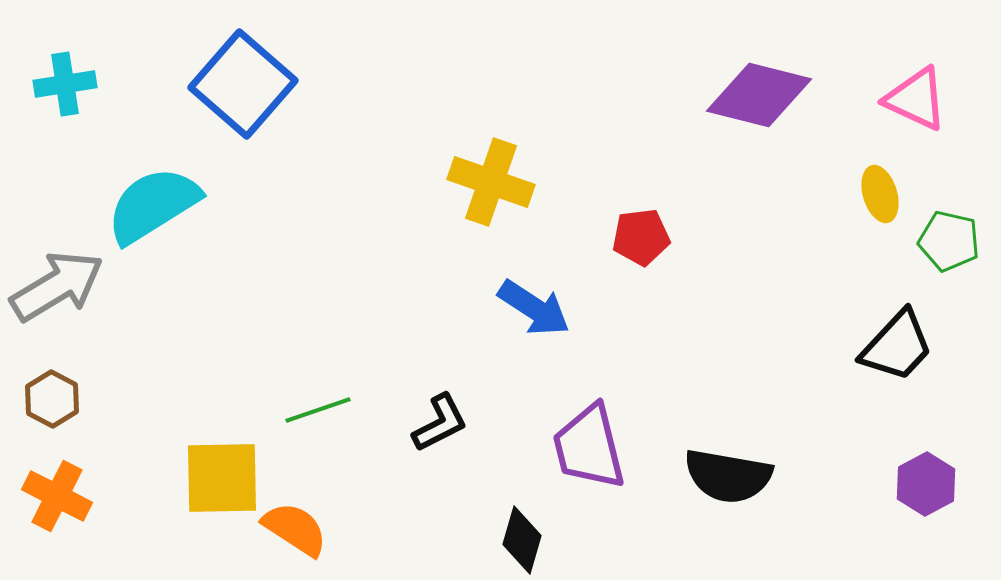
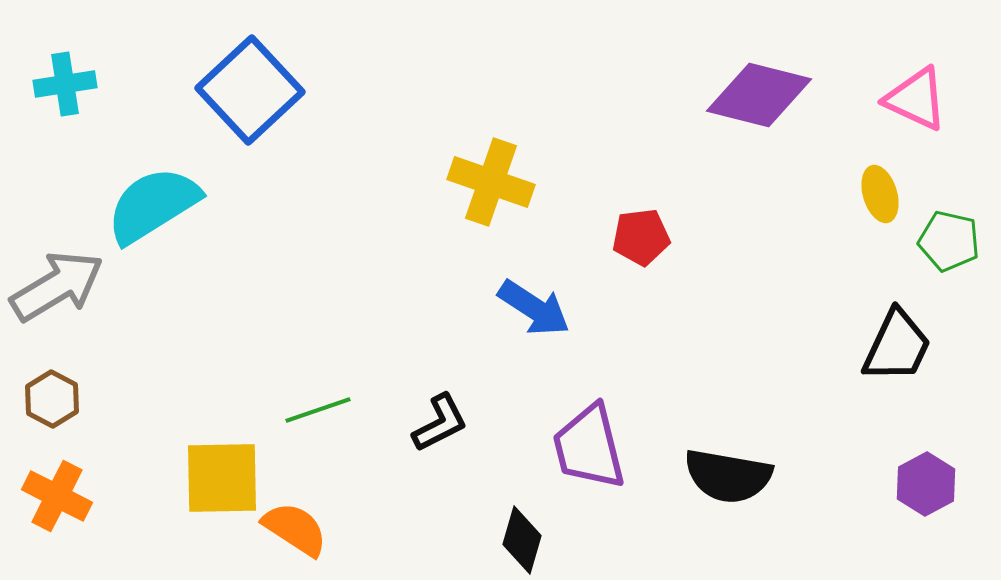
blue square: moved 7 px right, 6 px down; rotated 6 degrees clockwise
black trapezoid: rotated 18 degrees counterclockwise
